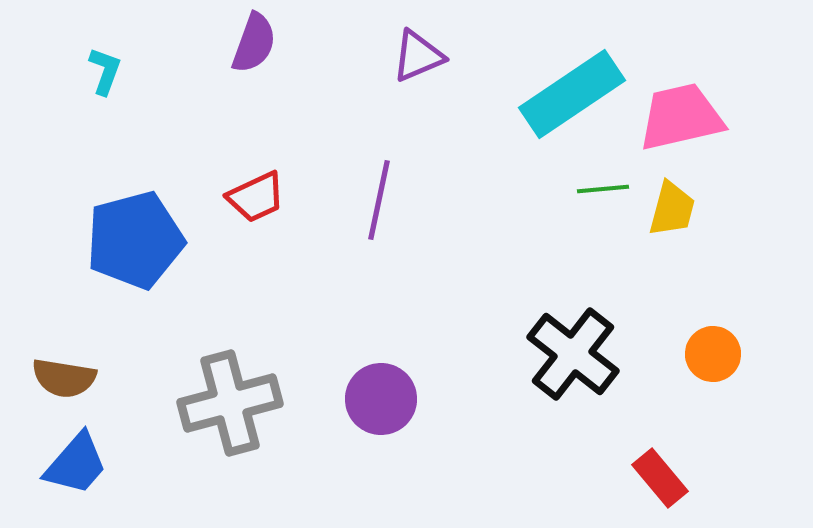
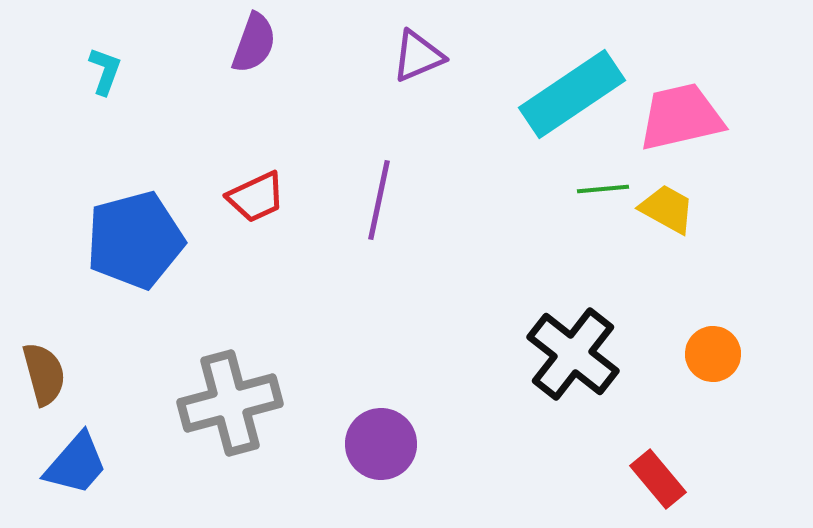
yellow trapezoid: moved 5 px left; rotated 76 degrees counterclockwise
brown semicircle: moved 20 px left, 4 px up; rotated 114 degrees counterclockwise
purple circle: moved 45 px down
red rectangle: moved 2 px left, 1 px down
